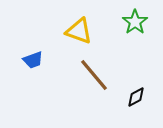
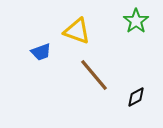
green star: moved 1 px right, 1 px up
yellow triangle: moved 2 px left
blue trapezoid: moved 8 px right, 8 px up
